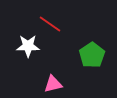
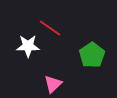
red line: moved 4 px down
pink triangle: rotated 30 degrees counterclockwise
